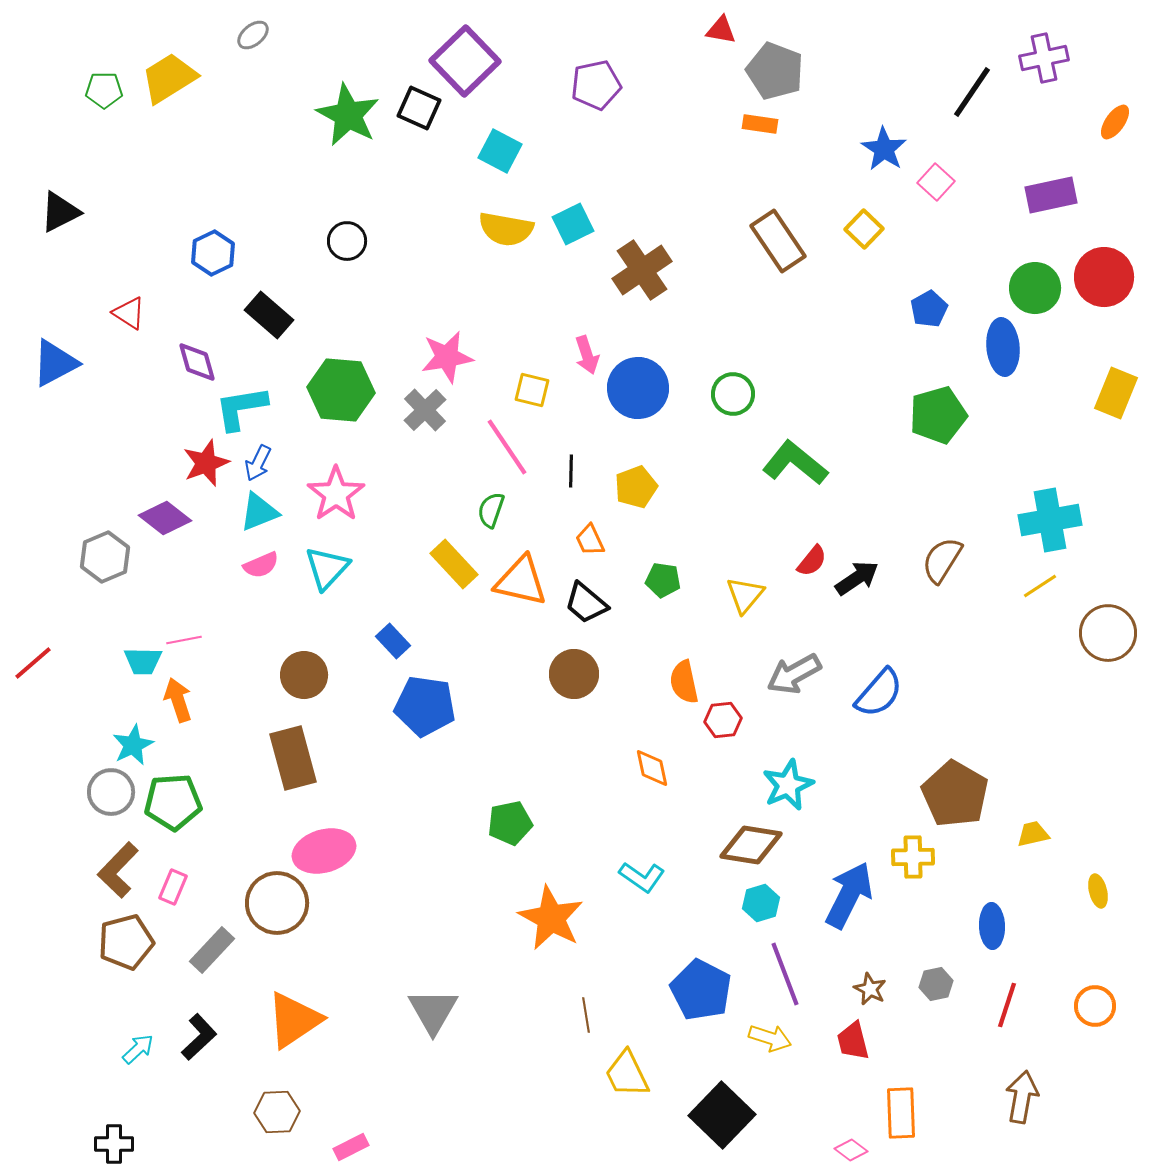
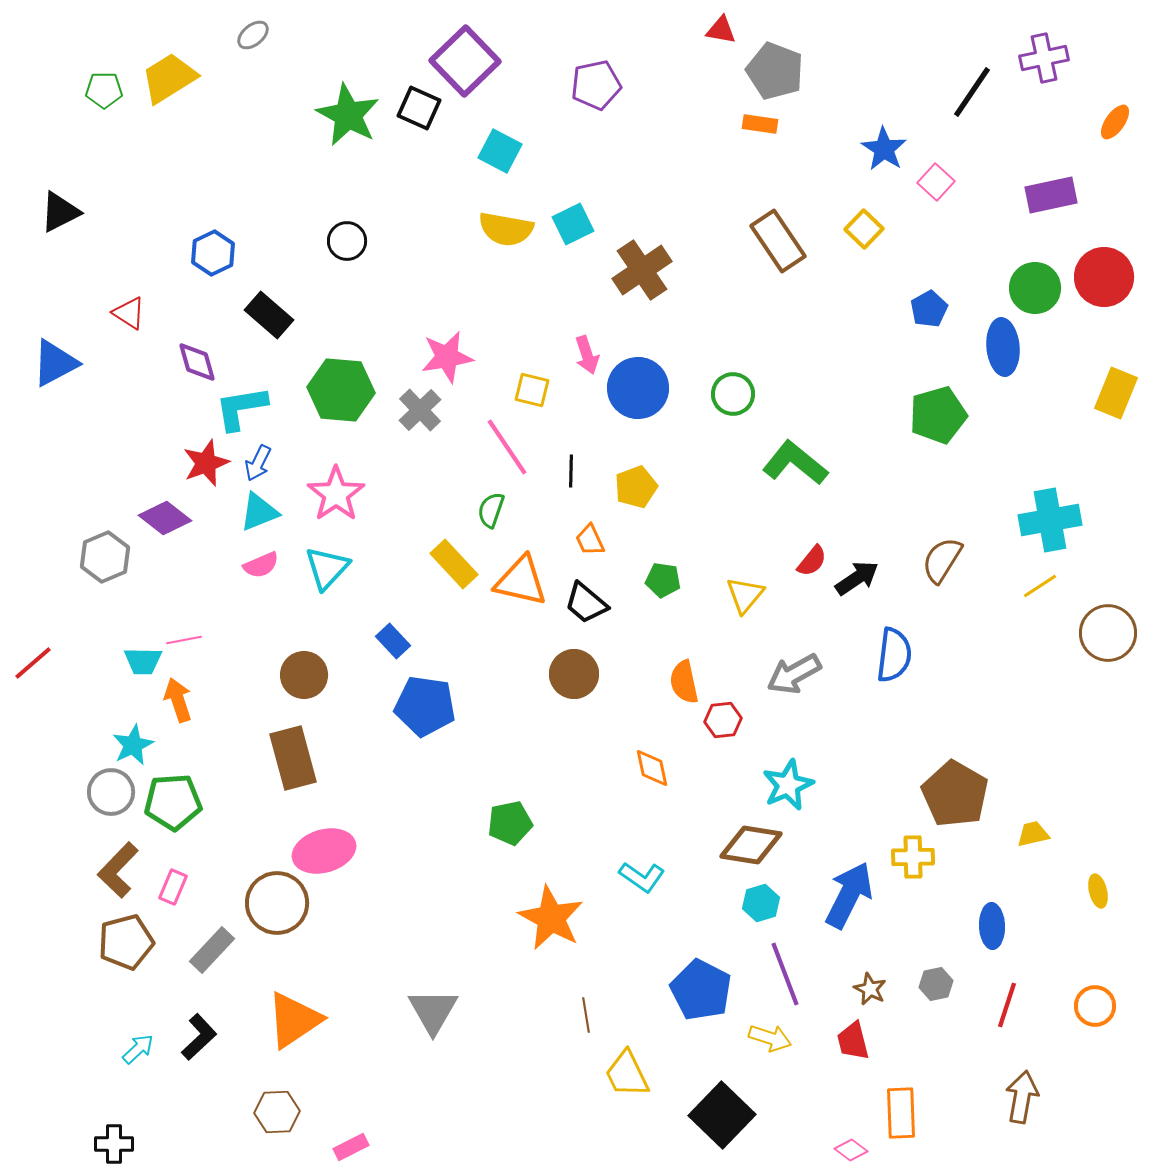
gray cross at (425, 410): moved 5 px left
blue semicircle at (879, 693): moved 15 px right, 38 px up; rotated 34 degrees counterclockwise
